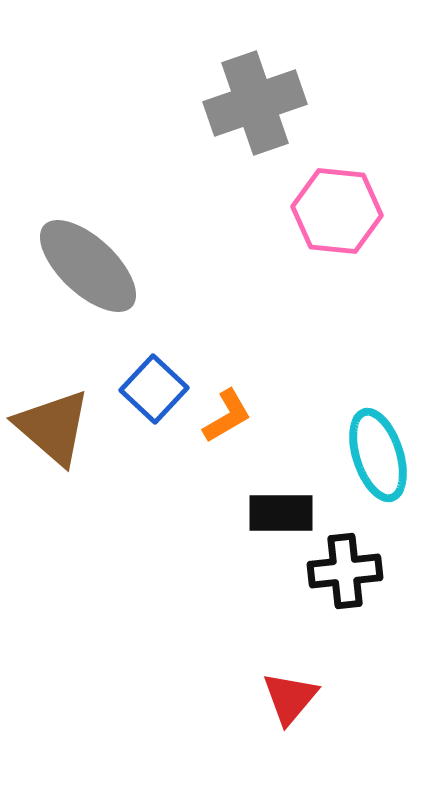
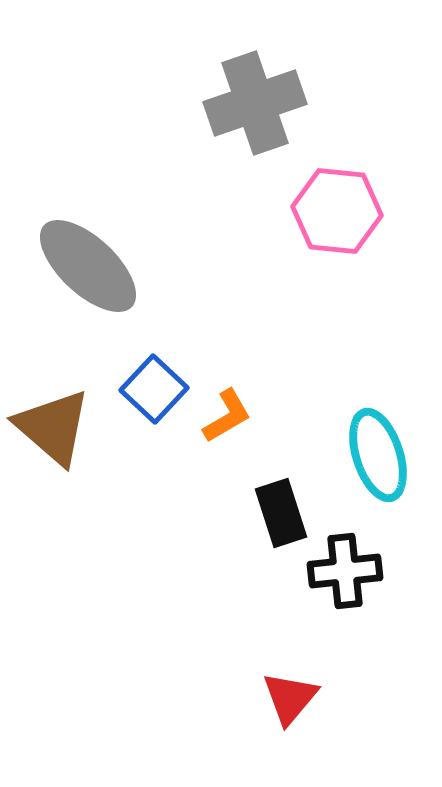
black rectangle: rotated 72 degrees clockwise
